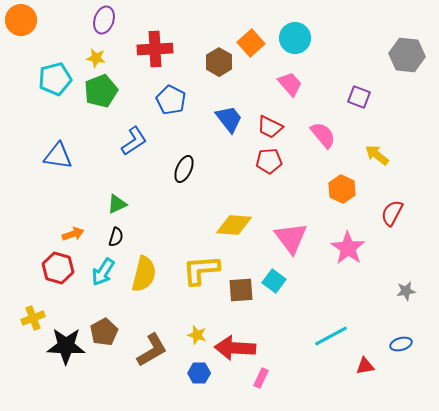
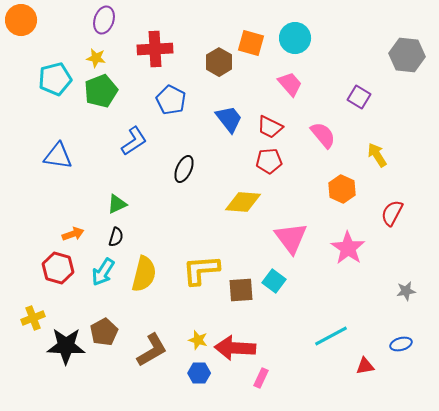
orange square at (251, 43): rotated 32 degrees counterclockwise
purple square at (359, 97): rotated 10 degrees clockwise
yellow arrow at (377, 155): rotated 20 degrees clockwise
yellow diamond at (234, 225): moved 9 px right, 23 px up
yellow star at (197, 335): moved 1 px right, 5 px down
